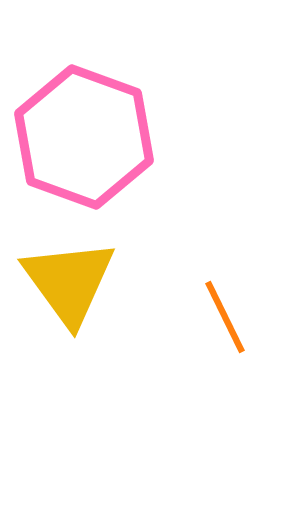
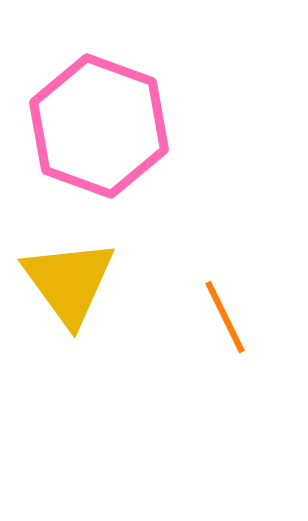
pink hexagon: moved 15 px right, 11 px up
